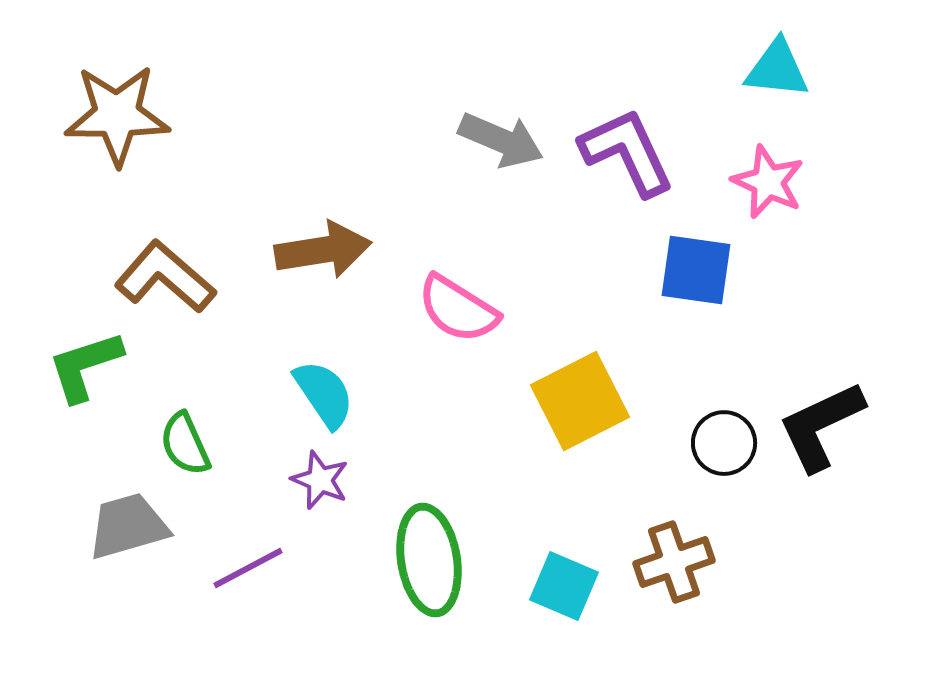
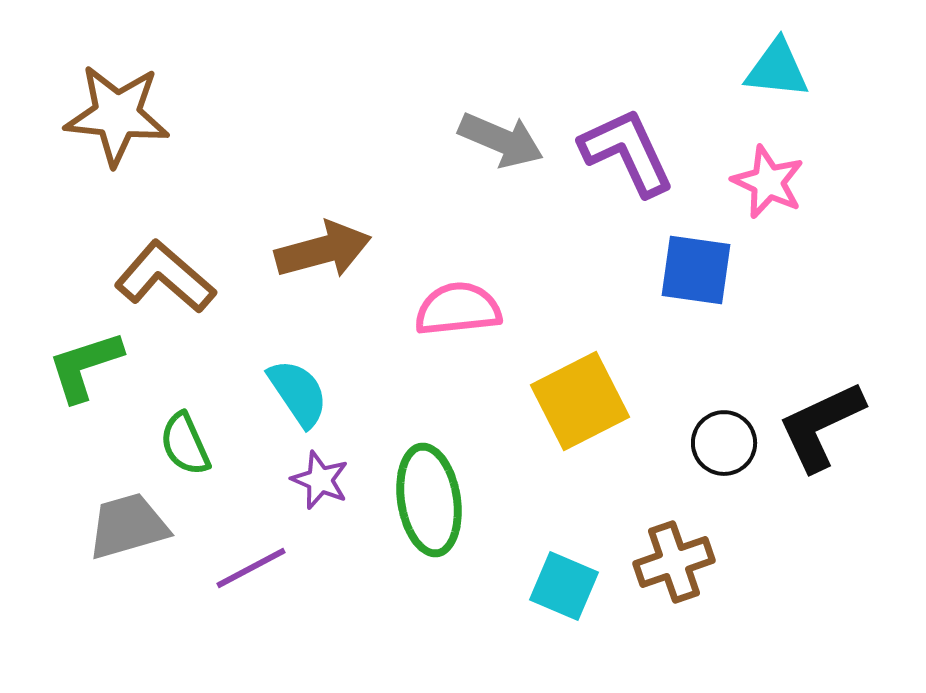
brown star: rotated 6 degrees clockwise
brown arrow: rotated 6 degrees counterclockwise
pink semicircle: rotated 142 degrees clockwise
cyan semicircle: moved 26 px left, 1 px up
green ellipse: moved 60 px up
purple line: moved 3 px right
